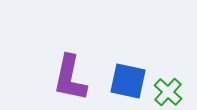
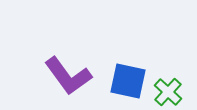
purple L-shape: moved 2 px left, 2 px up; rotated 48 degrees counterclockwise
